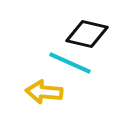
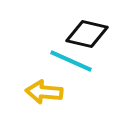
cyan line: moved 1 px right, 2 px up
